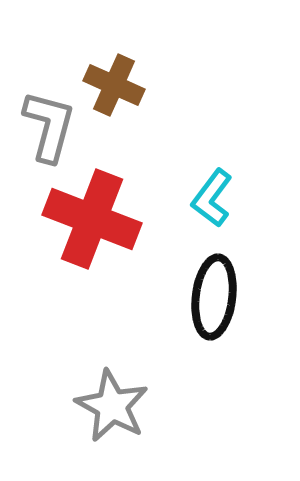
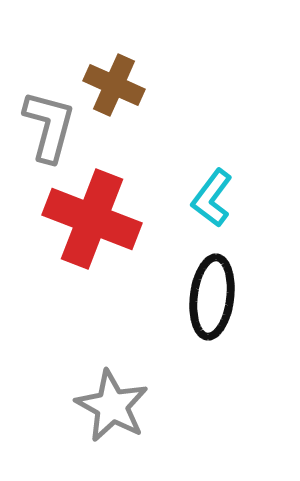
black ellipse: moved 2 px left
